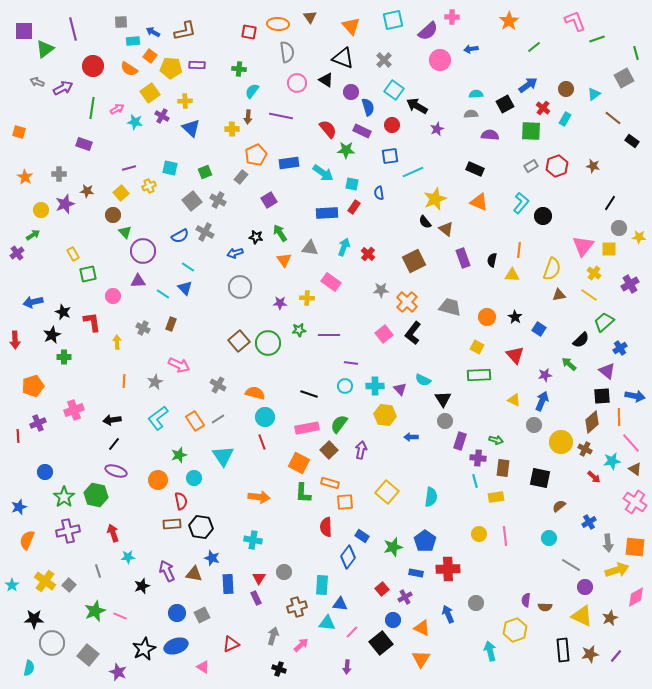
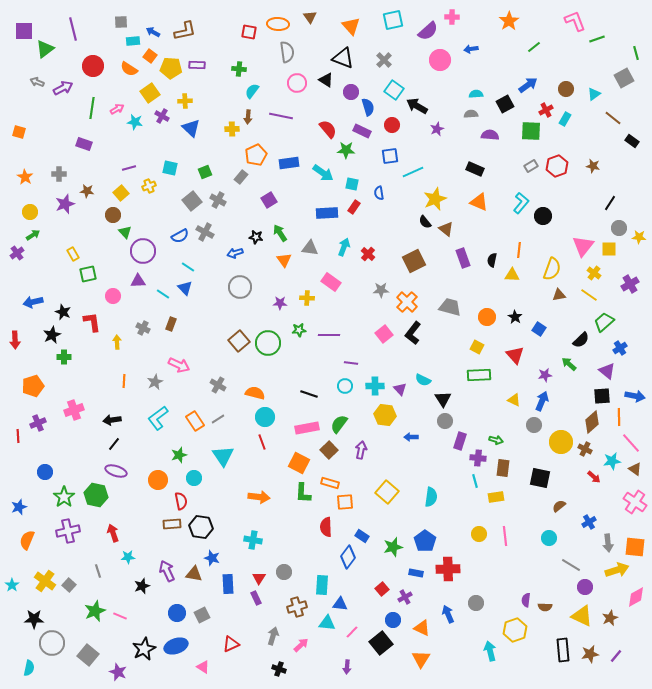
red cross at (543, 108): moved 3 px right, 2 px down; rotated 24 degrees clockwise
yellow circle at (41, 210): moved 11 px left, 2 px down
